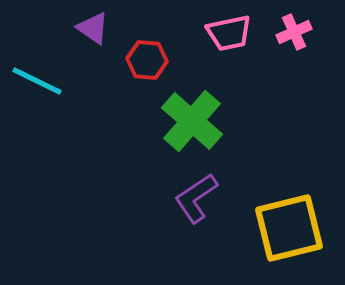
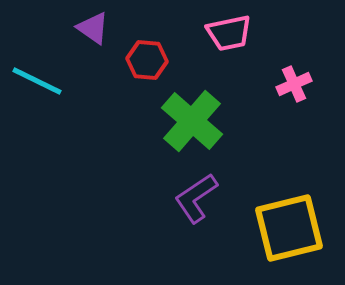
pink cross: moved 52 px down
